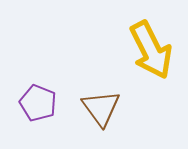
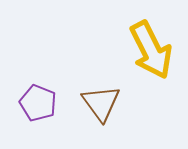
brown triangle: moved 5 px up
